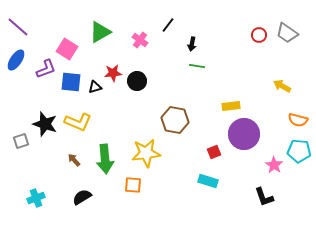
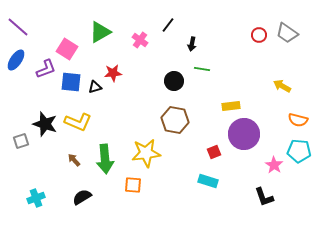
green line: moved 5 px right, 3 px down
black circle: moved 37 px right
